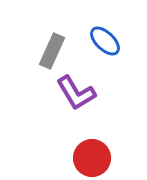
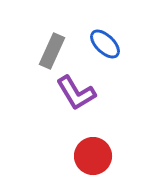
blue ellipse: moved 3 px down
red circle: moved 1 px right, 2 px up
